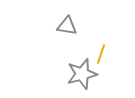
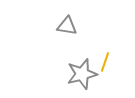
yellow line: moved 4 px right, 8 px down
